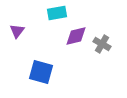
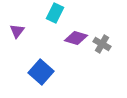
cyan rectangle: moved 2 px left; rotated 54 degrees counterclockwise
purple diamond: moved 2 px down; rotated 30 degrees clockwise
blue square: rotated 25 degrees clockwise
